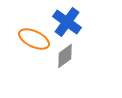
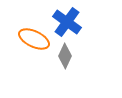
gray diamond: rotated 30 degrees counterclockwise
